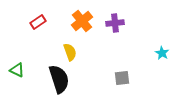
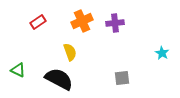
orange cross: rotated 15 degrees clockwise
green triangle: moved 1 px right
black semicircle: rotated 44 degrees counterclockwise
